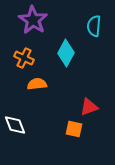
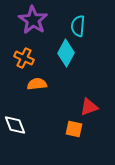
cyan semicircle: moved 16 px left
